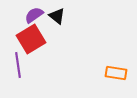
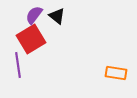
purple semicircle: rotated 18 degrees counterclockwise
